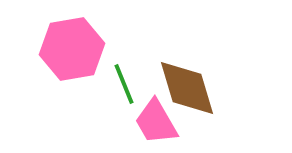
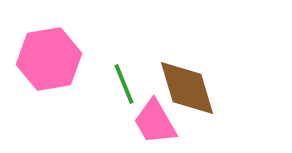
pink hexagon: moved 23 px left, 10 px down
pink trapezoid: moved 1 px left
